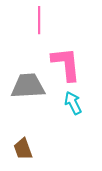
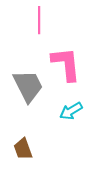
gray trapezoid: rotated 66 degrees clockwise
cyan arrow: moved 2 px left, 8 px down; rotated 95 degrees counterclockwise
